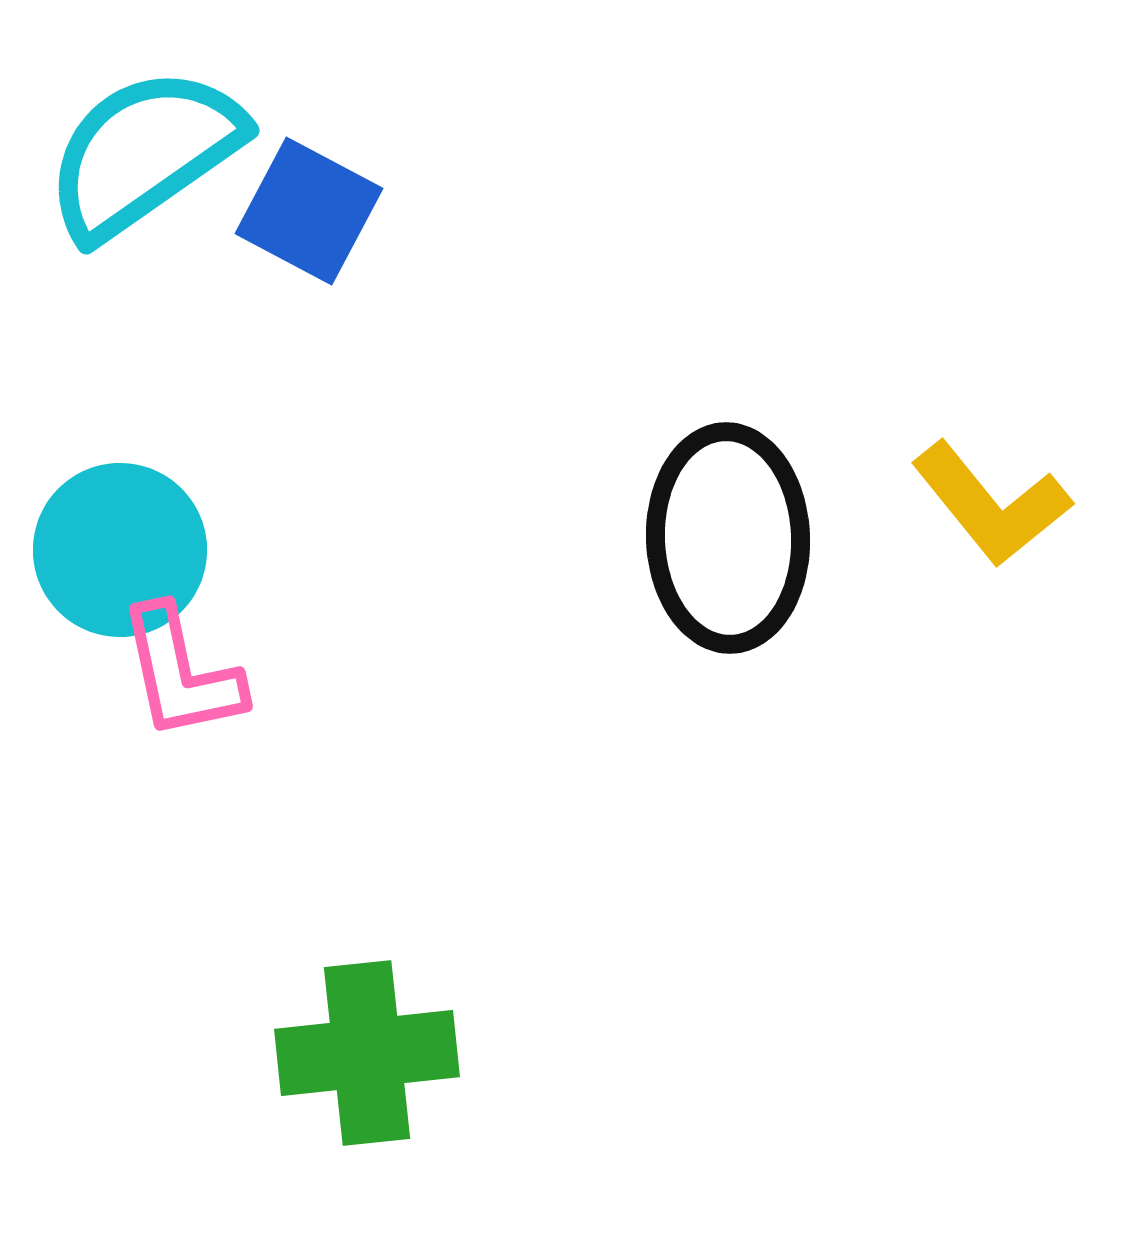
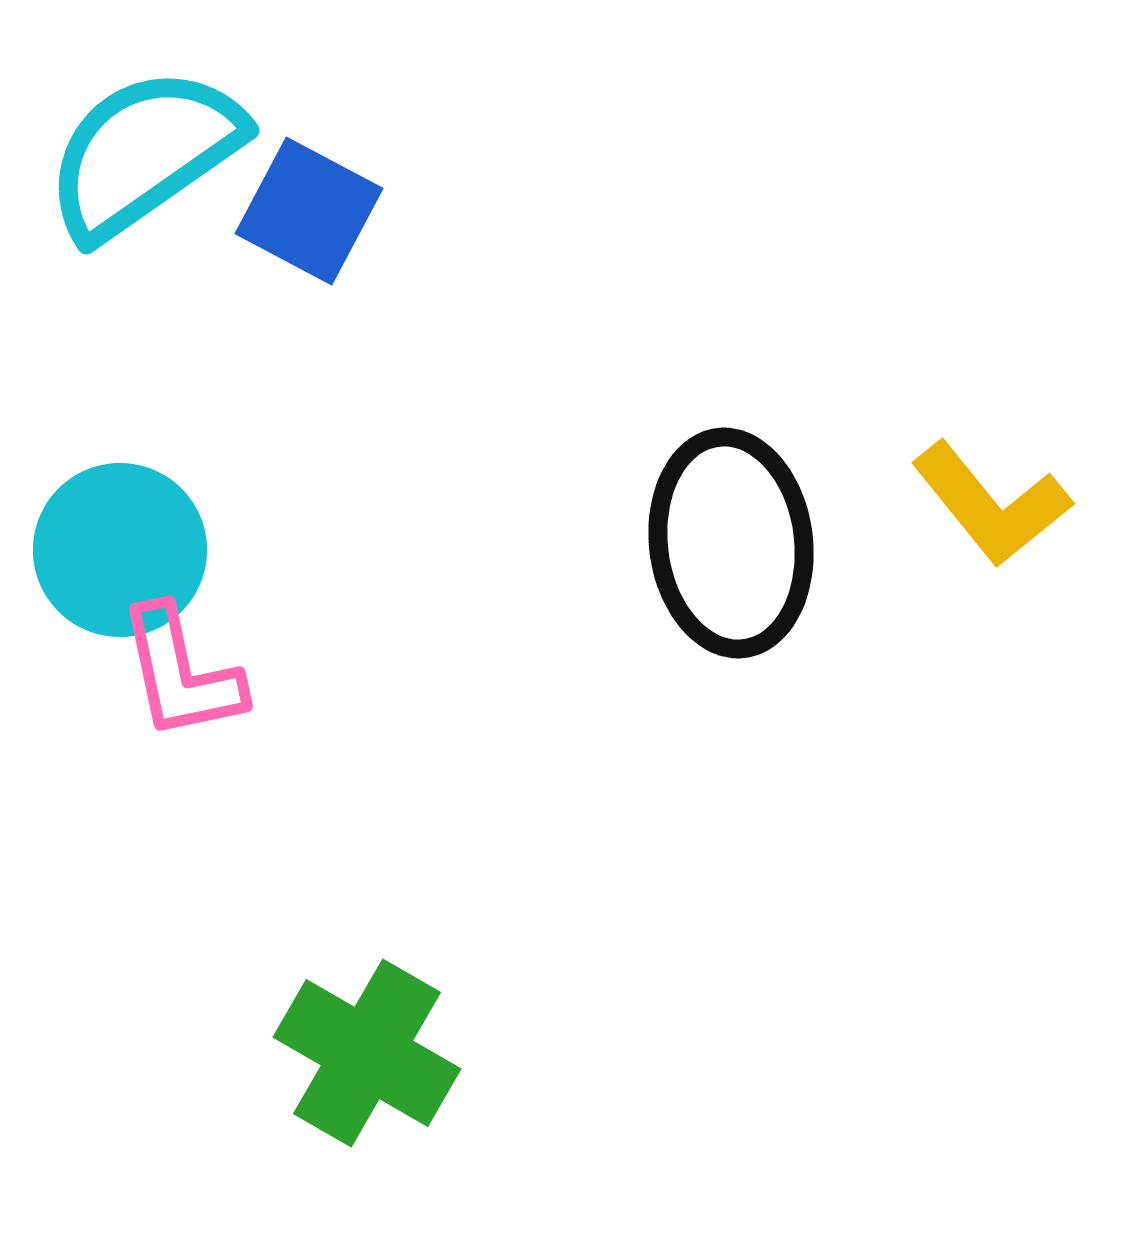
black ellipse: moved 3 px right, 5 px down; rotated 5 degrees counterclockwise
green cross: rotated 36 degrees clockwise
